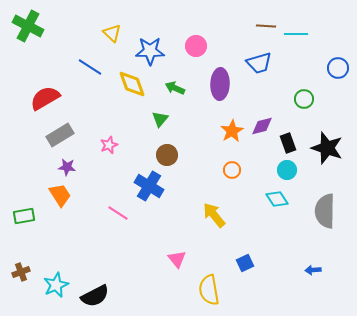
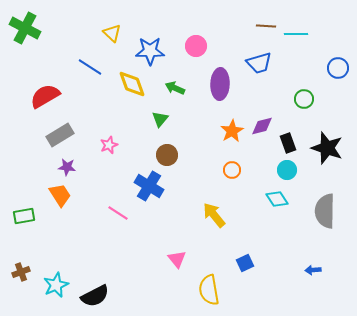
green cross: moved 3 px left, 2 px down
red semicircle: moved 2 px up
